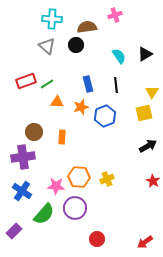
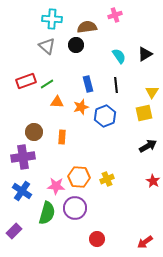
green semicircle: moved 3 px right, 1 px up; rotated 25 degrees counterclockwise
